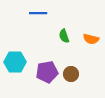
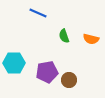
blue line: rotated 24 degrees clockwise
cyan hexagon: moved 1 px left, 1 px down
brown circle: moved 2 px left, 6 px down
